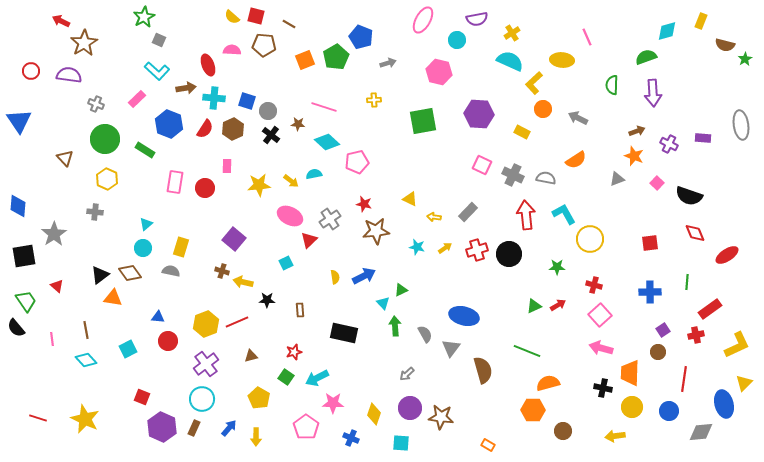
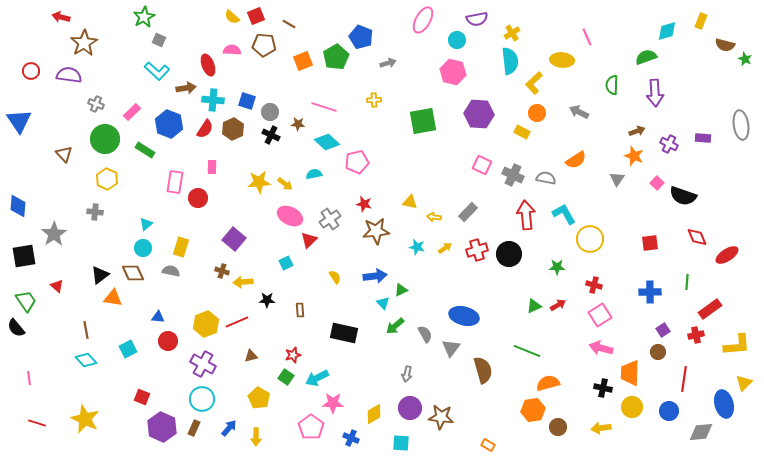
red square at (256, 16): rotated 36 degrees counterclockwise
red arrow at (61, 21): moved 4 px up; rotated 12 degrees counterclockwise
green star at (745, 59): rotated 16 degrees counterclockwise
orange square at (305, 60): moved 2 px left, 1 px down
cyan semicircle at (510, 61): rotated 60 degrees clockwise
pink hexagon at (439, 72): moved 14 px right
purple arrow at (653, 93): moved 2 px right
cyan cross at (214, 98): moved 1 px left, 2 px down
pink rectangle at (137, 99): moved 5 px left, 13 px down
orange circle at (543, 109): moved 6 px left, 4 px down
gray circle at (268, 111): moved 2 px right, 1 px down
gray arrow at (578, 118): moved 1 px right, 6 px up
black cross at (271, 135): rotated 12 degrees counterclockwise
brown triangle at (65, 158): moved 1 px left, 4 px up
pink rectangle at (227, 166): moved 15 px left, 1 px down
gray triangle at (617, 179): rotated 35 degrees counterclockwise
yellow arrow at (291, 181): moved 6 px left, 3 px down
yellow star at (259, 185): moved 3 px up
red circle at (205, 188): moved 7 px left, 10 px down
black semicircle at (689, 196): moved 6 px left
yellow triangle at (410, 199): moved 3 px down; rotated 14 degrees counterclockwise
red diamond at (695, 233): moved 2 px right, 4 px down
brown diamond at (130, 273): moved 3 px right; rotated 10 degrees clockwise
blue arrow at (364, 276): moved 11 px right; rotated 20 degrees clockwise
yellow semicircle at (335, 277): rotated 24 degrees counterclockwise
yellow arrow at (243, 282): rotated 18 degrees counterclockwise
pink square at (600, 315): rotated 10 degrees clockwise
green arrow at (395, 326): rotated 126 degrees counterclockwise
pink line at (52, 339): moved 23 px left, 39 px down
yellow L-shape at (737, 345): rotated 20 degrees clockwise
red star at (294, 352): moved 1 px left, 3 px down
purple cross at (206, 364): moved 3 px left; rotated 25 degrees counterclockwise
gray arrow at (407, 374): rotated 35 degrees counterclockwise
orange hexagon at (533, 410): rotated 10 degrees counterclockwise
yellow diamond at (374, 414): rotated 40 degrees clockwise
red line at (38, 418): moved 1 px left, 5 px down
pink pentagon at (306, 427): moved 5 px right
brown circle at (563, 431): moved 5 px left, 4 px up
yellow arrow at (615, 436): moved 14 px left, 8 px up
